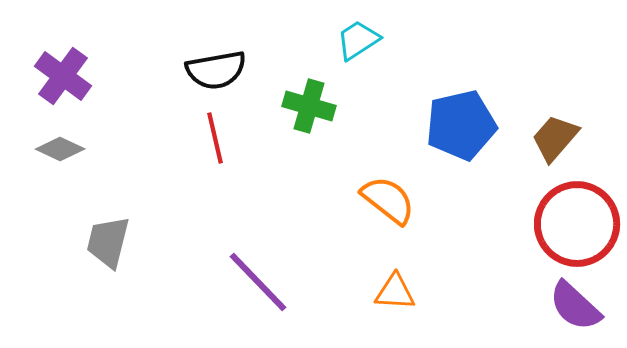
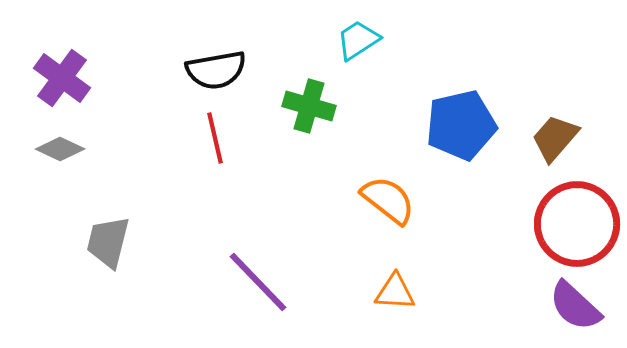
purple cross: moved 1 px left, 2 px down
